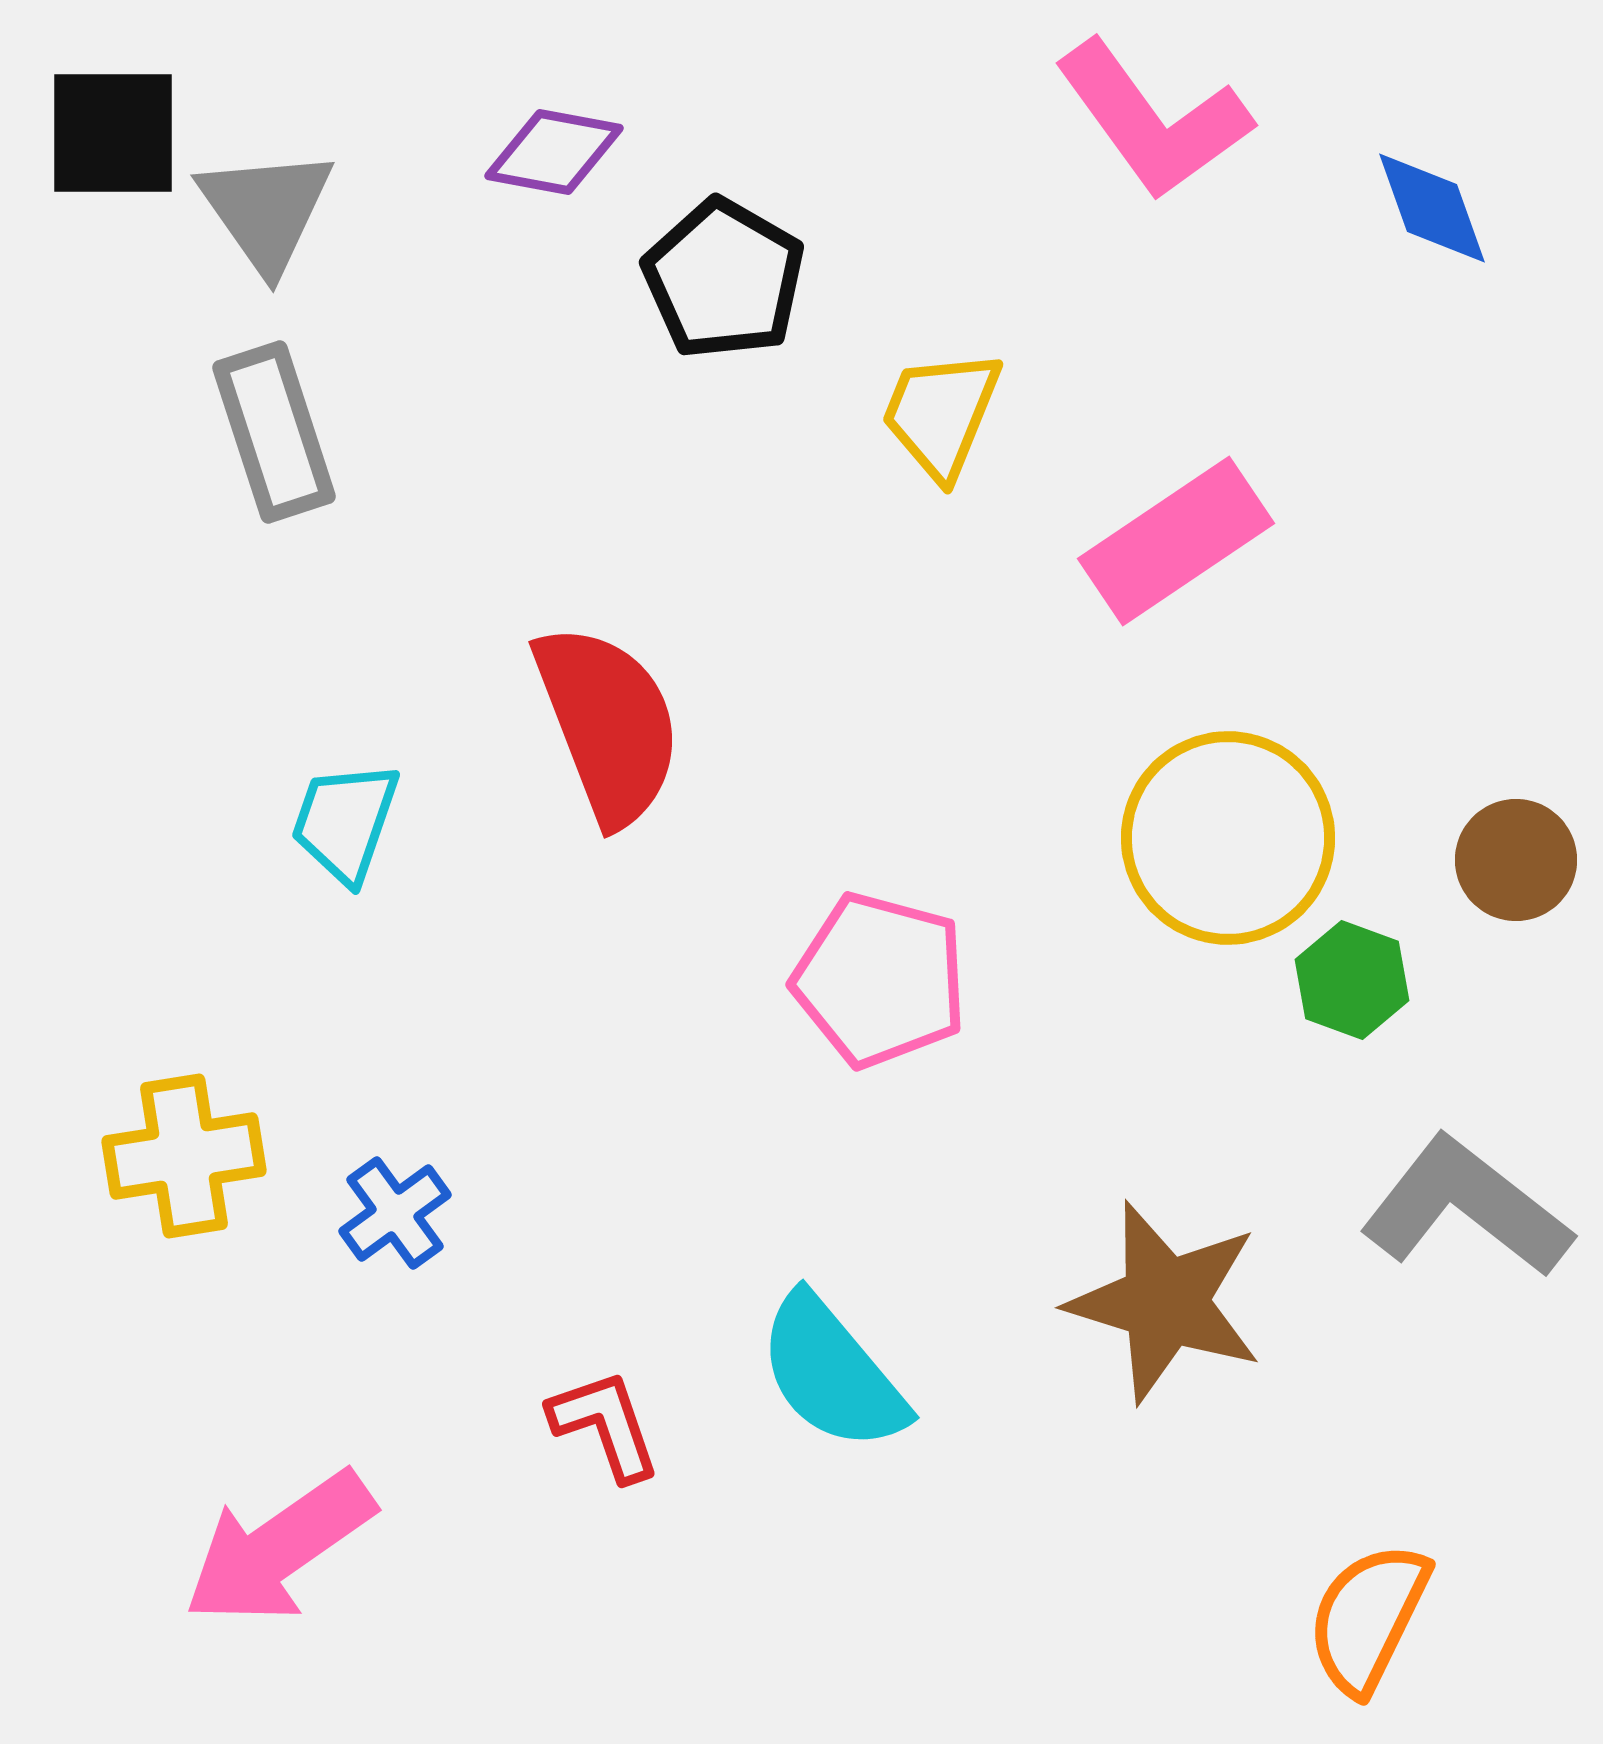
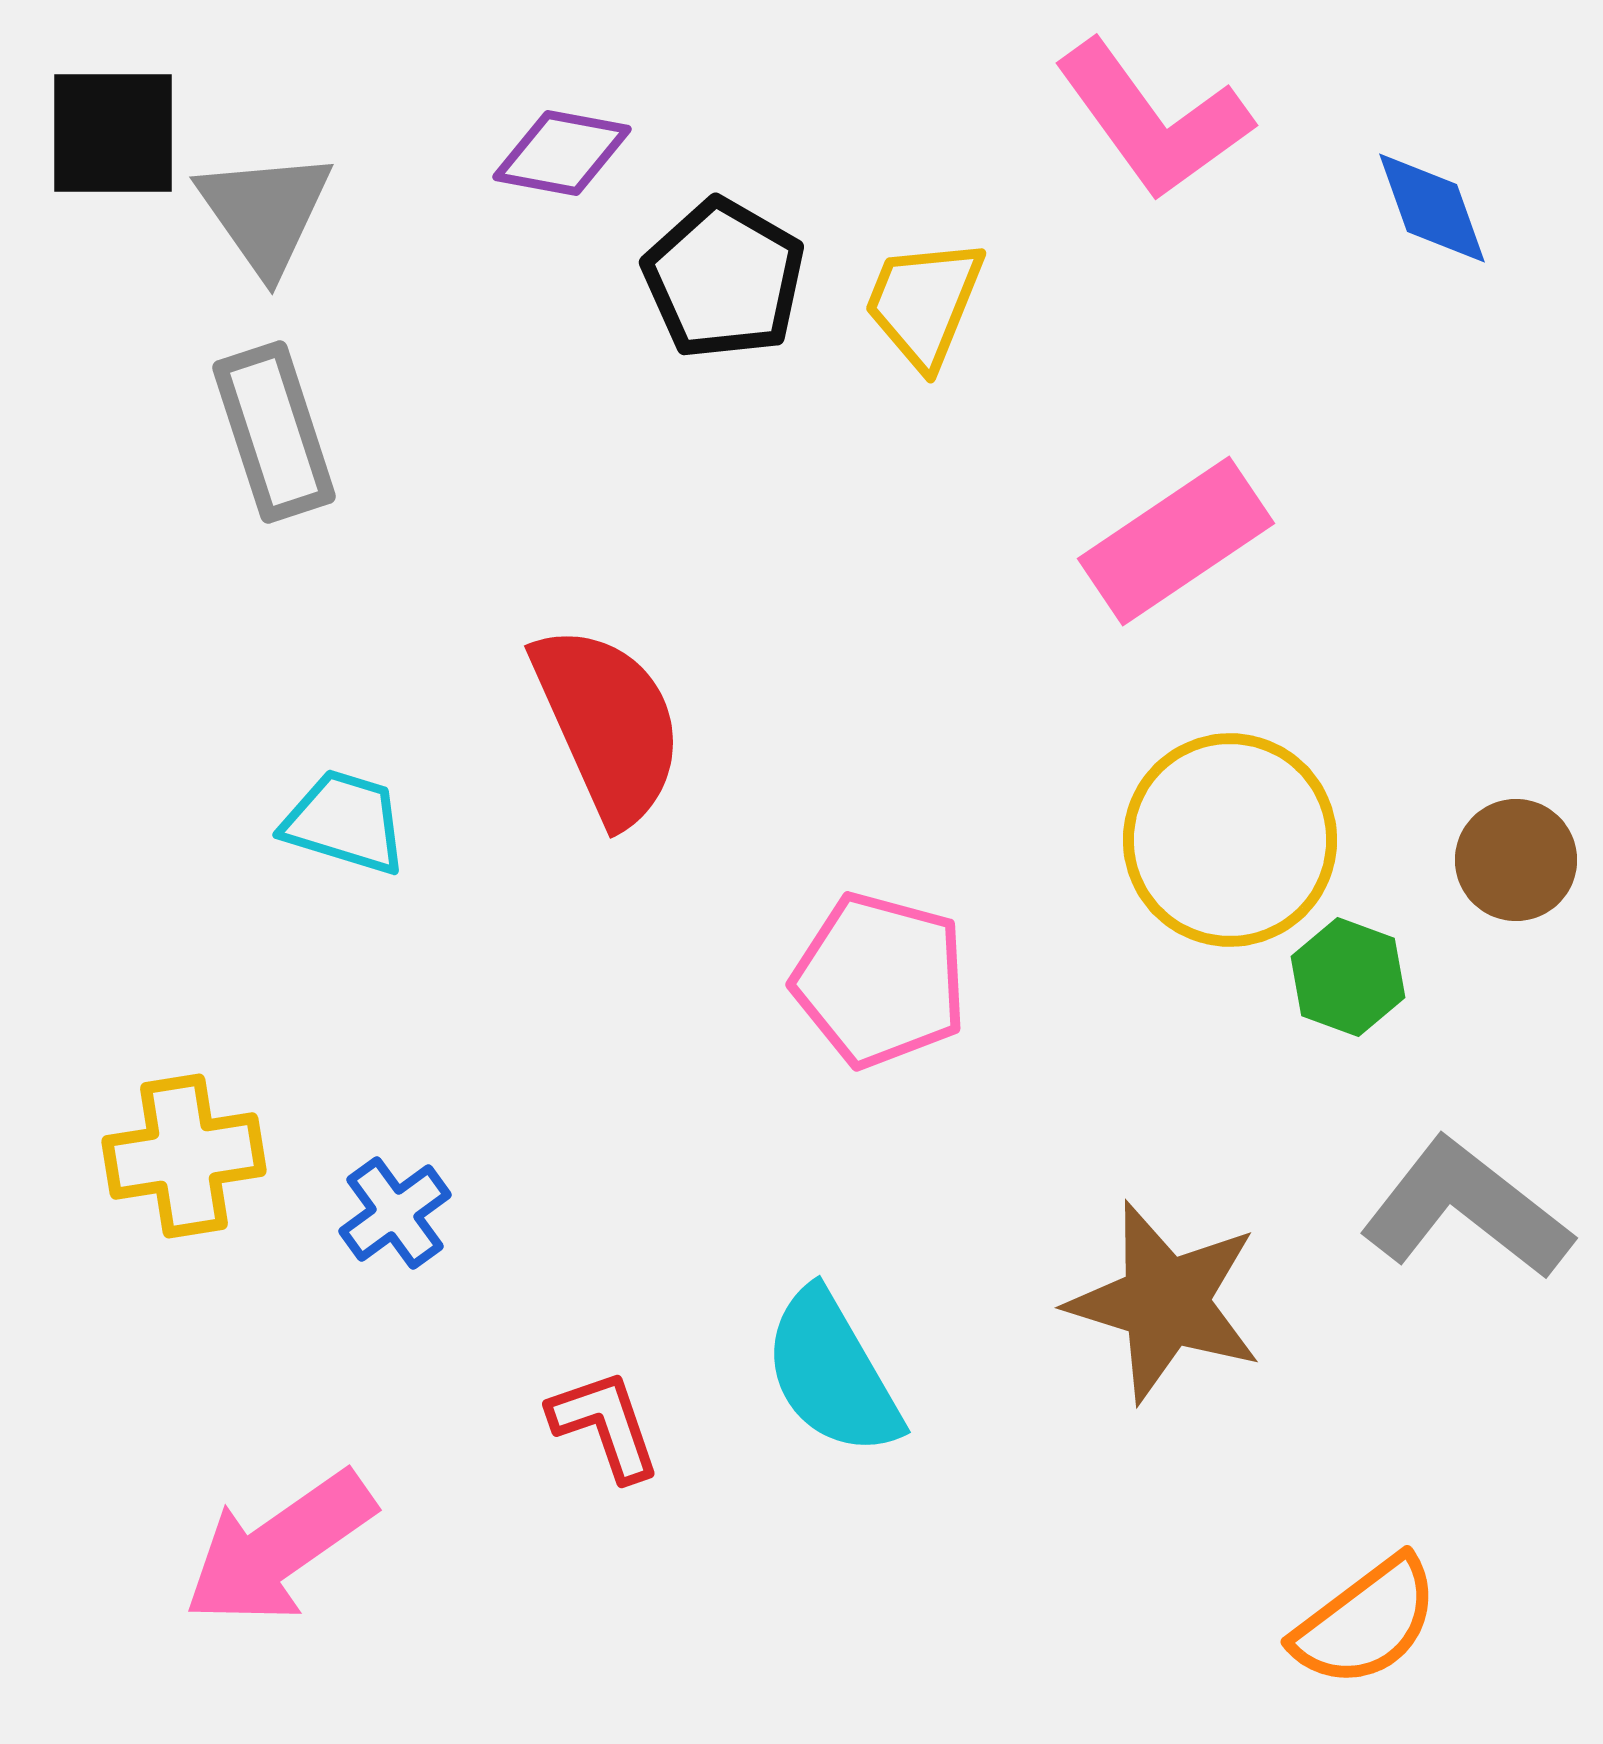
purple diamond: moved 8 px right, 1 px down
gray triangle: moved 1 px left, 2 px down
yellow trapezoid: moved 17 px left, 111 px up
red semicircle: rotated 3 degrees counterclockwise
cyan trapezoid: rotated 88 degrees clockwise
yellow circle: moved 2 px right, 2 px down
green hexagon: moved 4 px left, 3 px up
gray L-shape: moved 2 px down
cyan semicircle: rotated 10 degrees clockwise
orange semicircle: moved 2 px left, 4 px down; rotated 153 degrees counterclockwise
